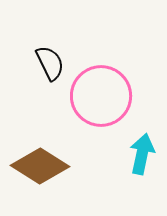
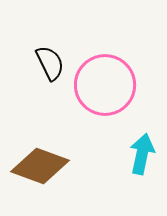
pink circle: moved 4 px right, 11 px up
brown diamond: rotated 12 degrees counterclockwise
